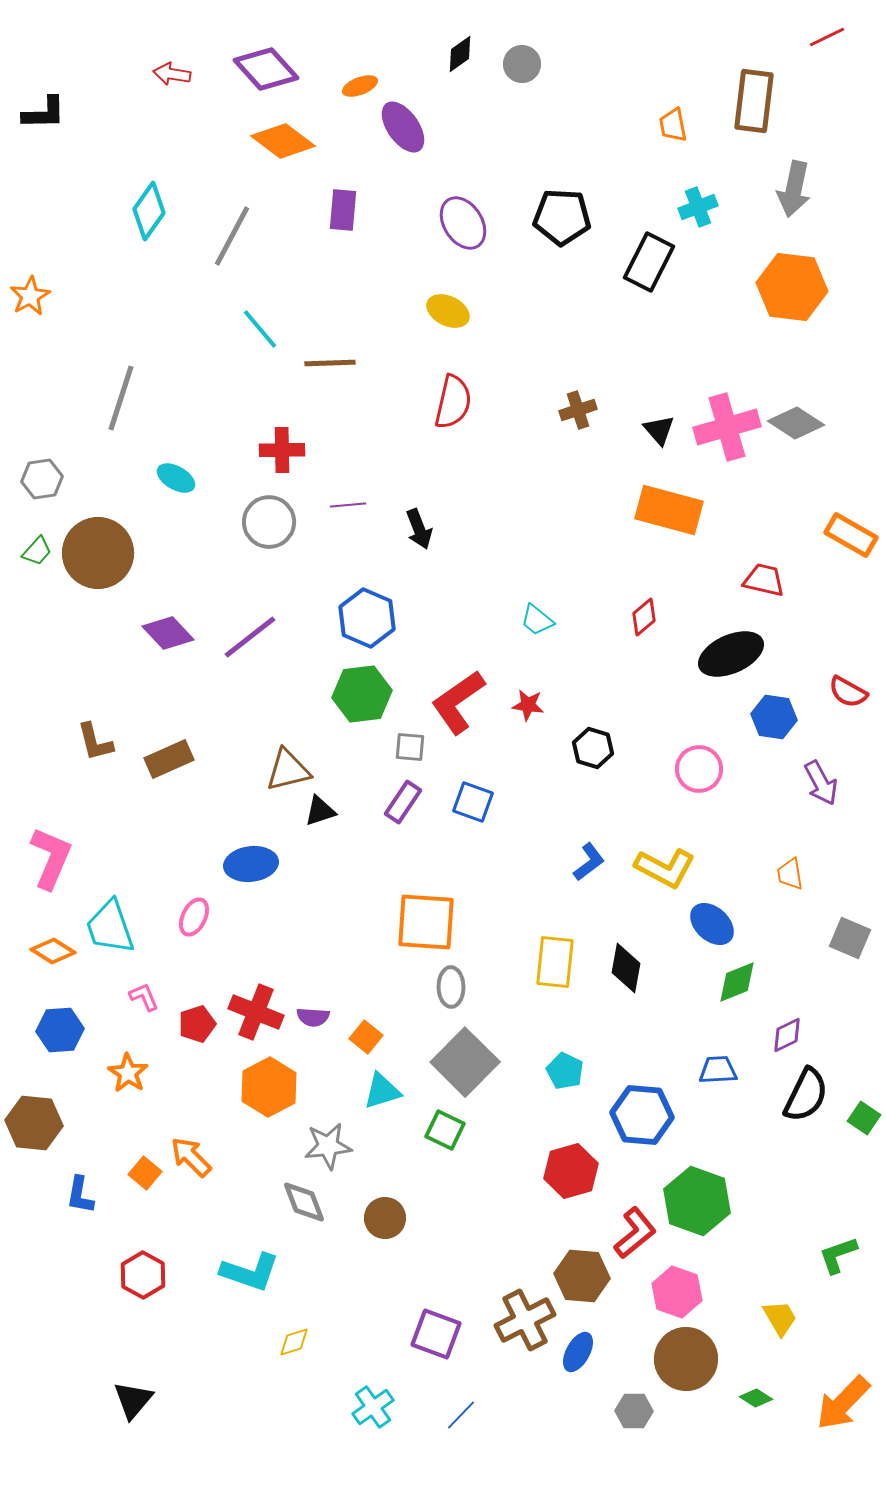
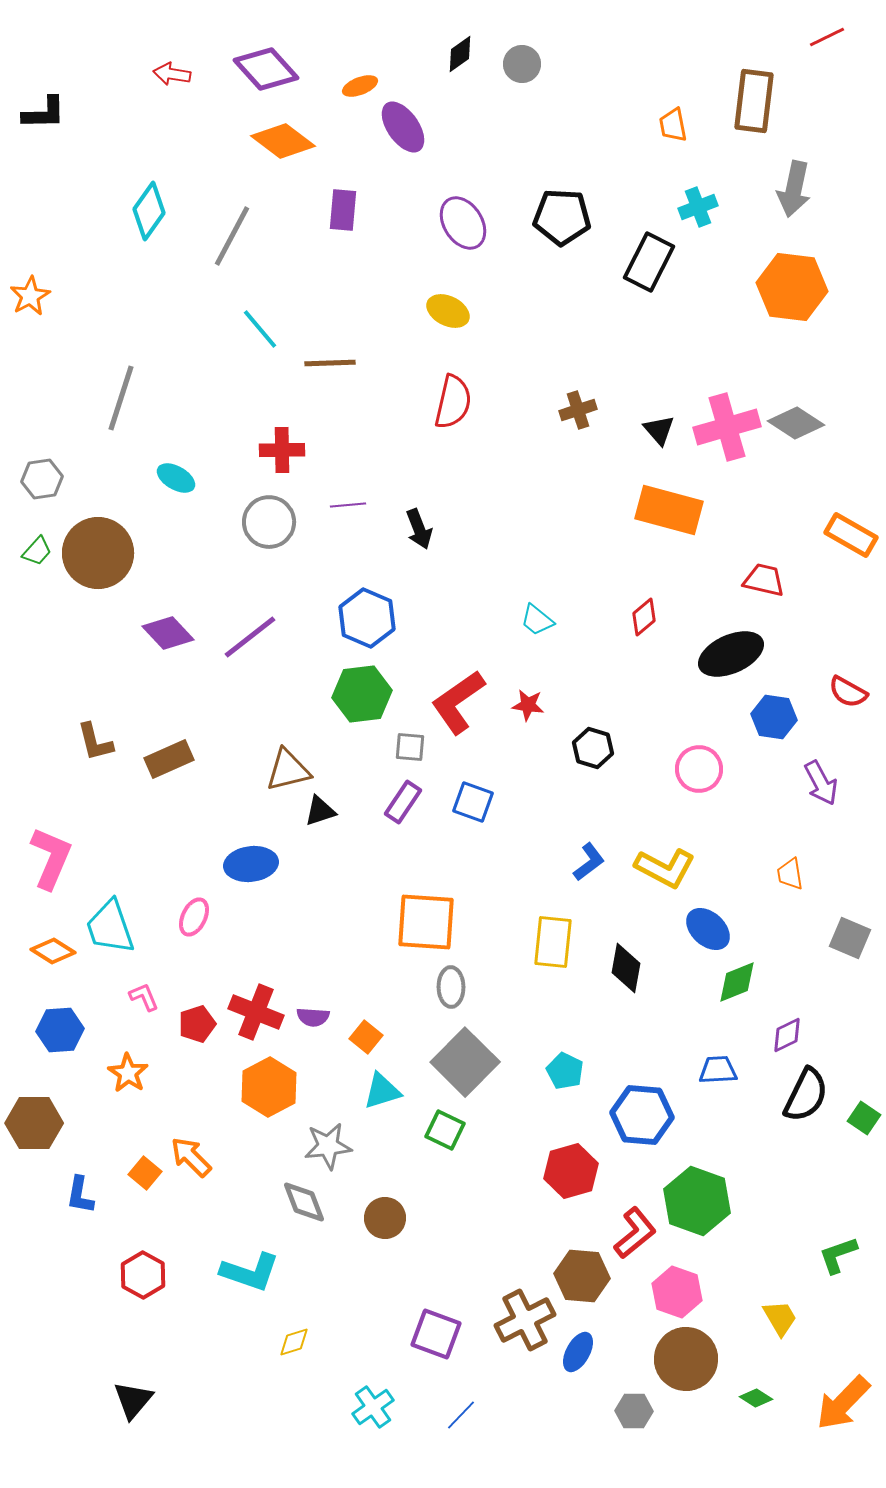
blue ellipse at (712, 924): moved 4 px left, 5 px down
yellow rectangle at (555, 962): moved 2 px left, 20 px up
brown hexagon at (34, 1123): rotated 6 degrees counterclockwise
